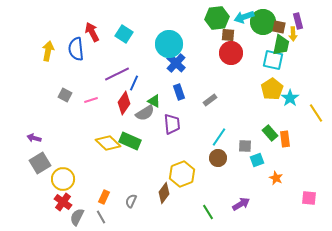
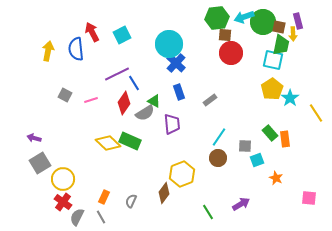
cyan square at (124, 34): moved 2 px left, 1 px down; rotated 30 degrees clockwise
brown square at (228, 35): moved 3 px left
blue line at (134, 83): rotated 56 degrees counterclockwise
